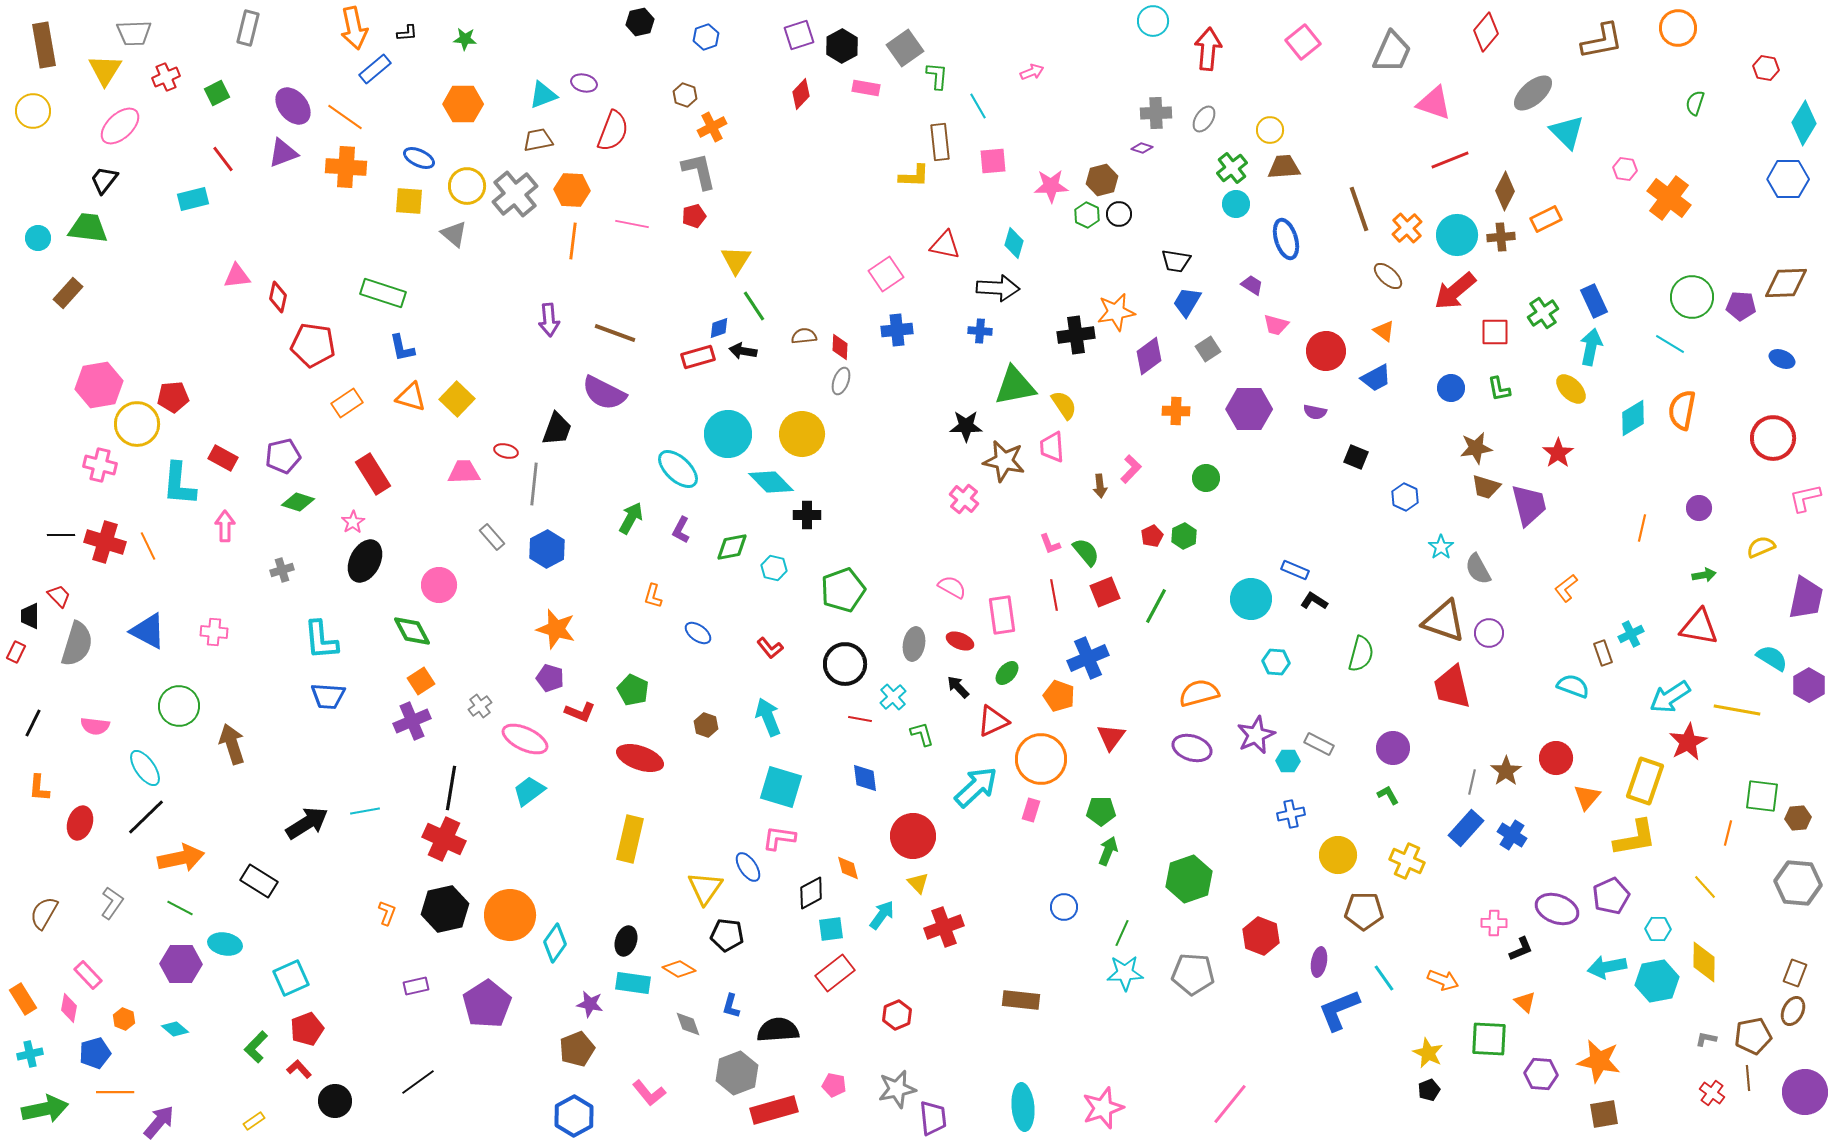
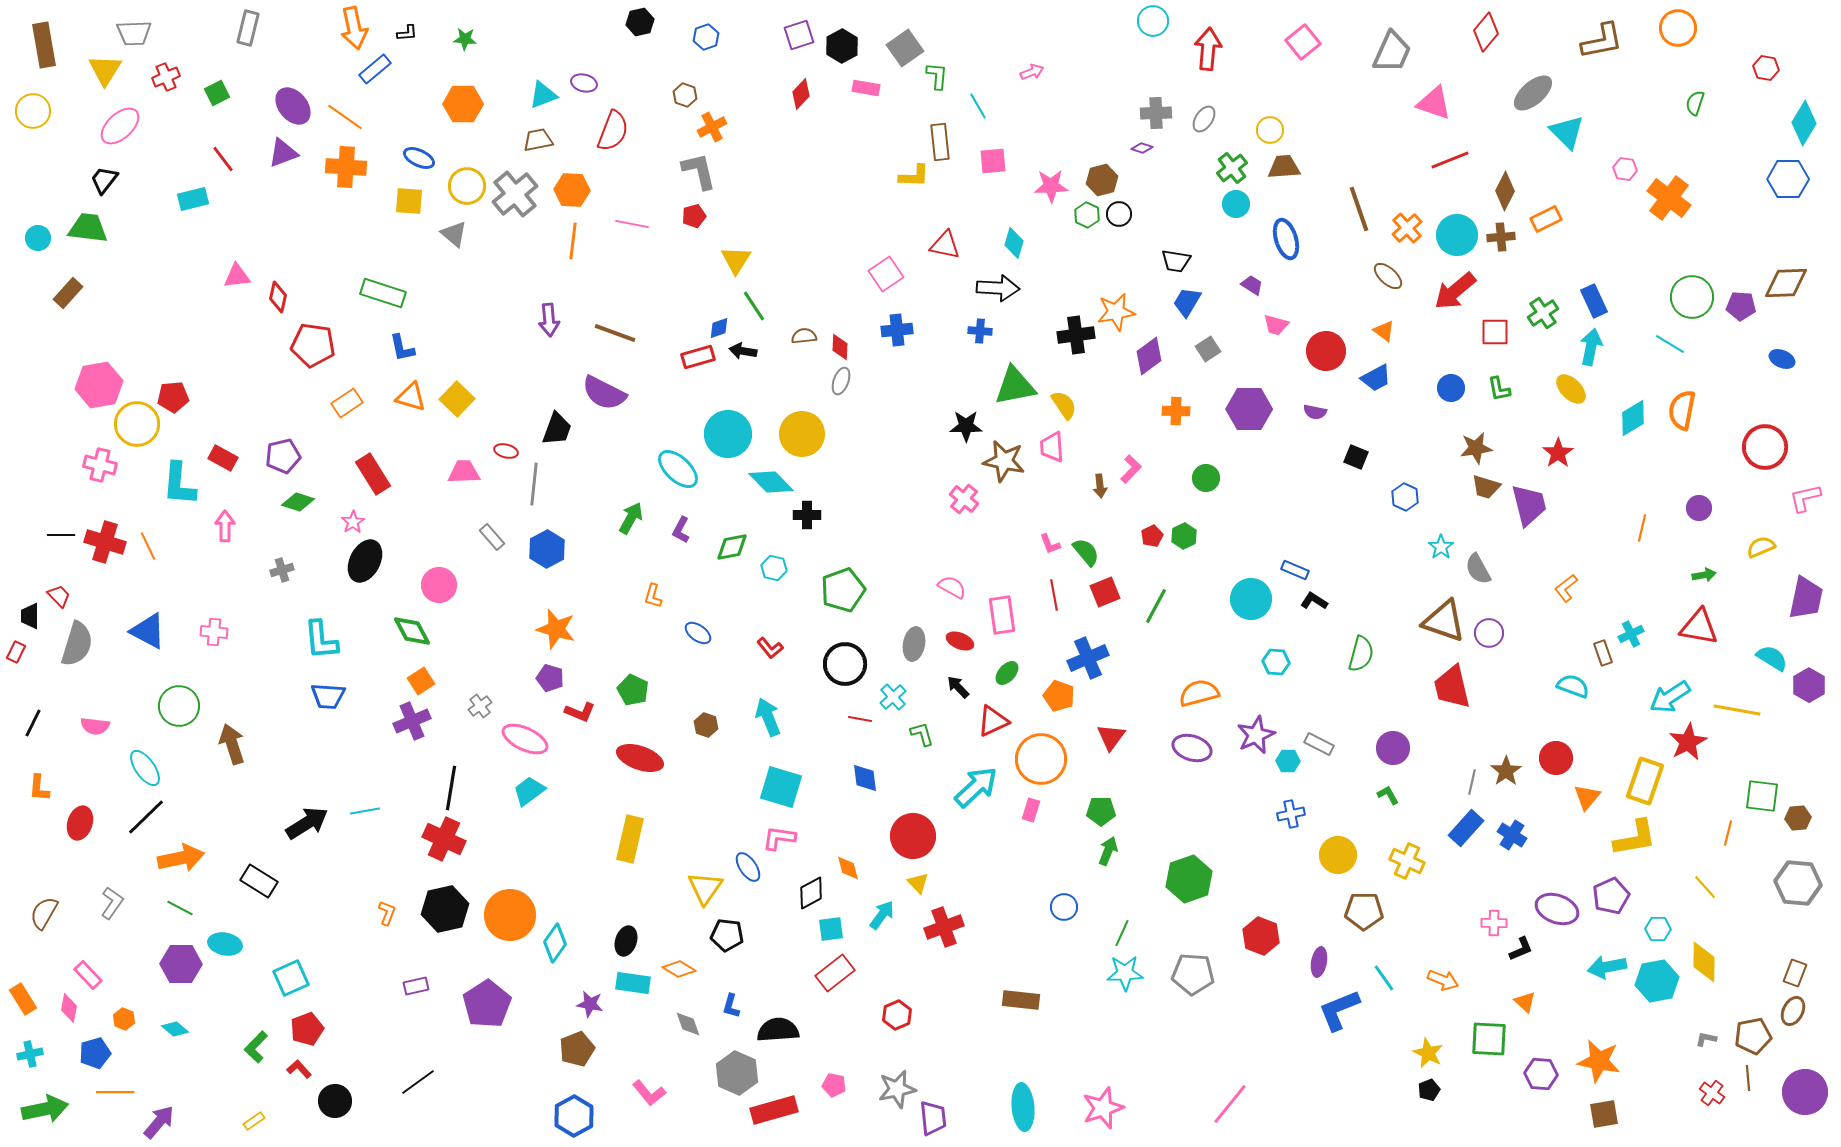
red circle at (1773, 438): moved 8 px left, 9 px down
gray hexagon at (737, 1073): rotated 15 degrees counterclockwise
